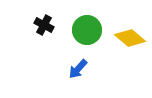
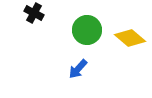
black cross: moved 10 px left, 12 px up
